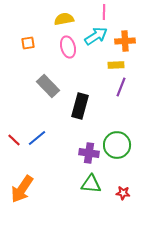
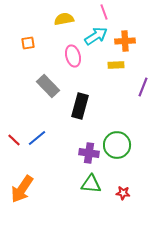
pink line: rotated 21 degrees counterclockwise
pink ellipse: moved 5 px right, 9 px down
purple line: moved 22 px right
